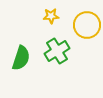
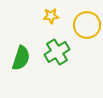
green cross: moved 1 px down
